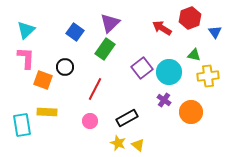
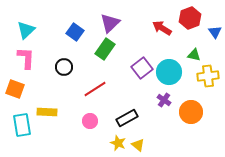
black circle: moved 1 px left
orange square: moved 28 px left, 9 px down
red line: rotated 30 degrees clockwise
